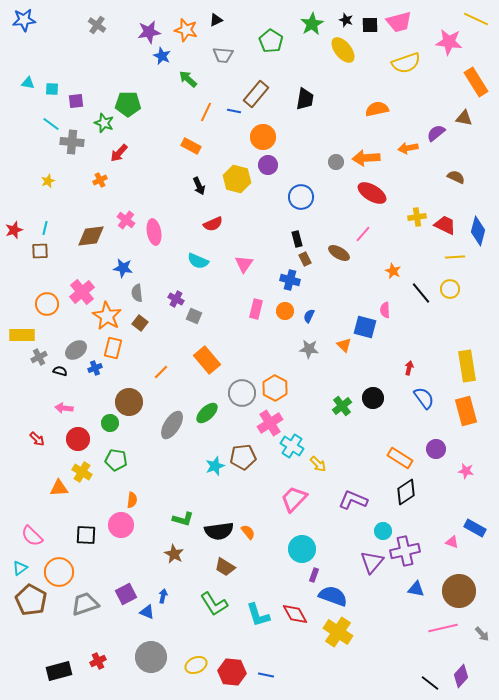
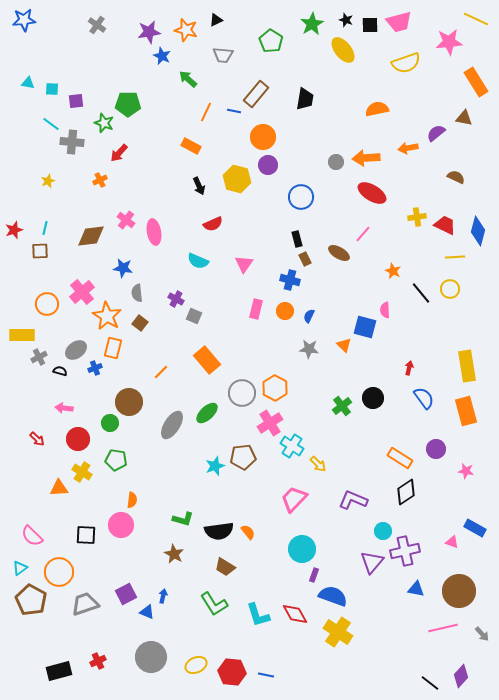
pink star at (449, 42): rotated 12 degrees counterclockwise
